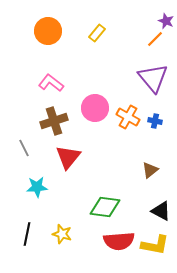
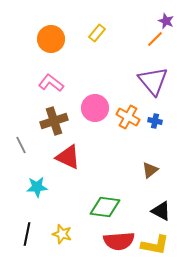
orange circle: moved 3 px right, 8 px down
purple triangle: moved 3 px down
gray line: moved 3 px left, 3 px up
red triangle: rotated 44 degrees counterclockwise
